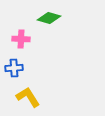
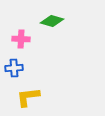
green diamond: moved 3 px right, 3 px down
yellow L-shape: rotated 65 degrees counterclockwise
